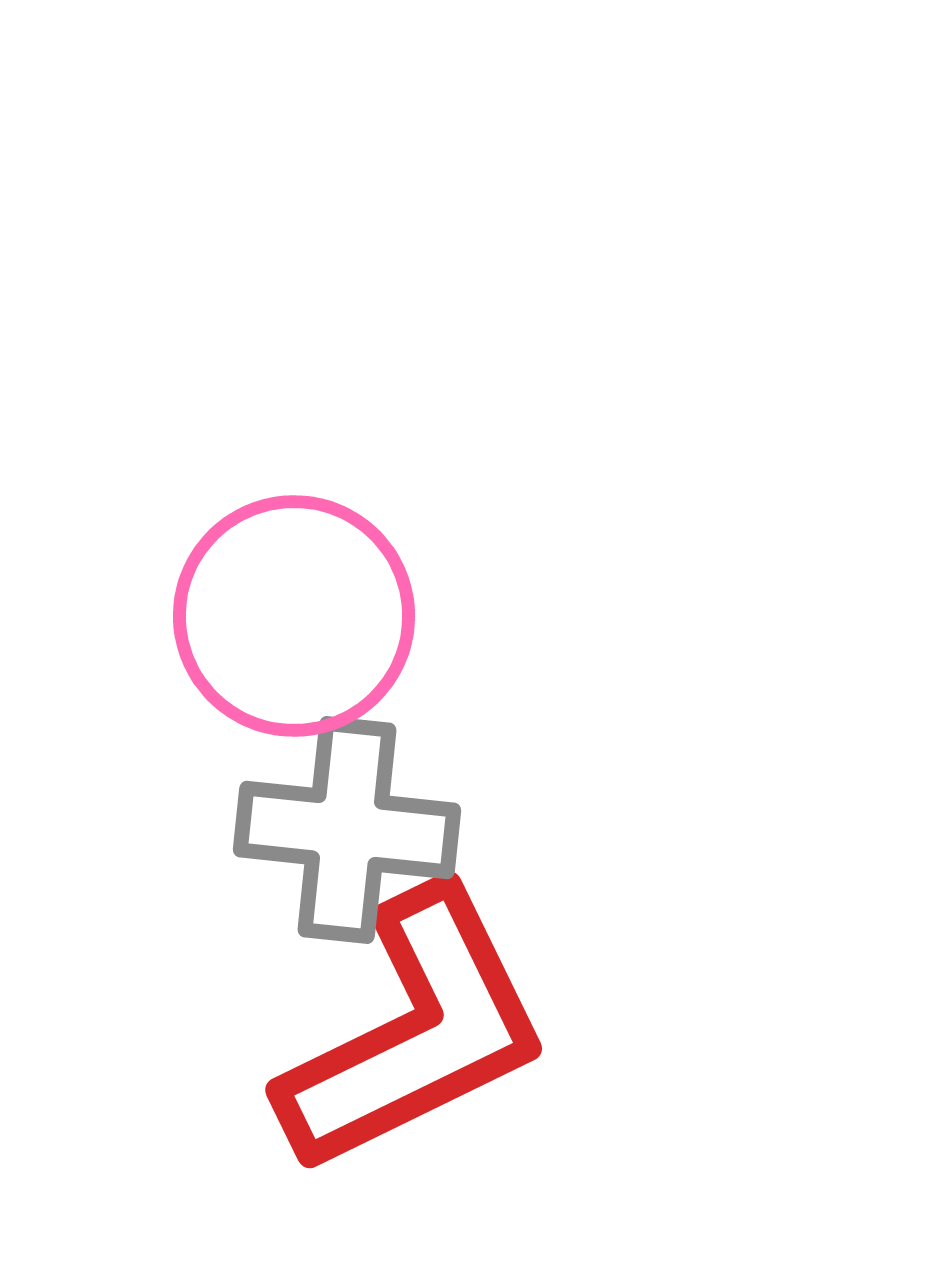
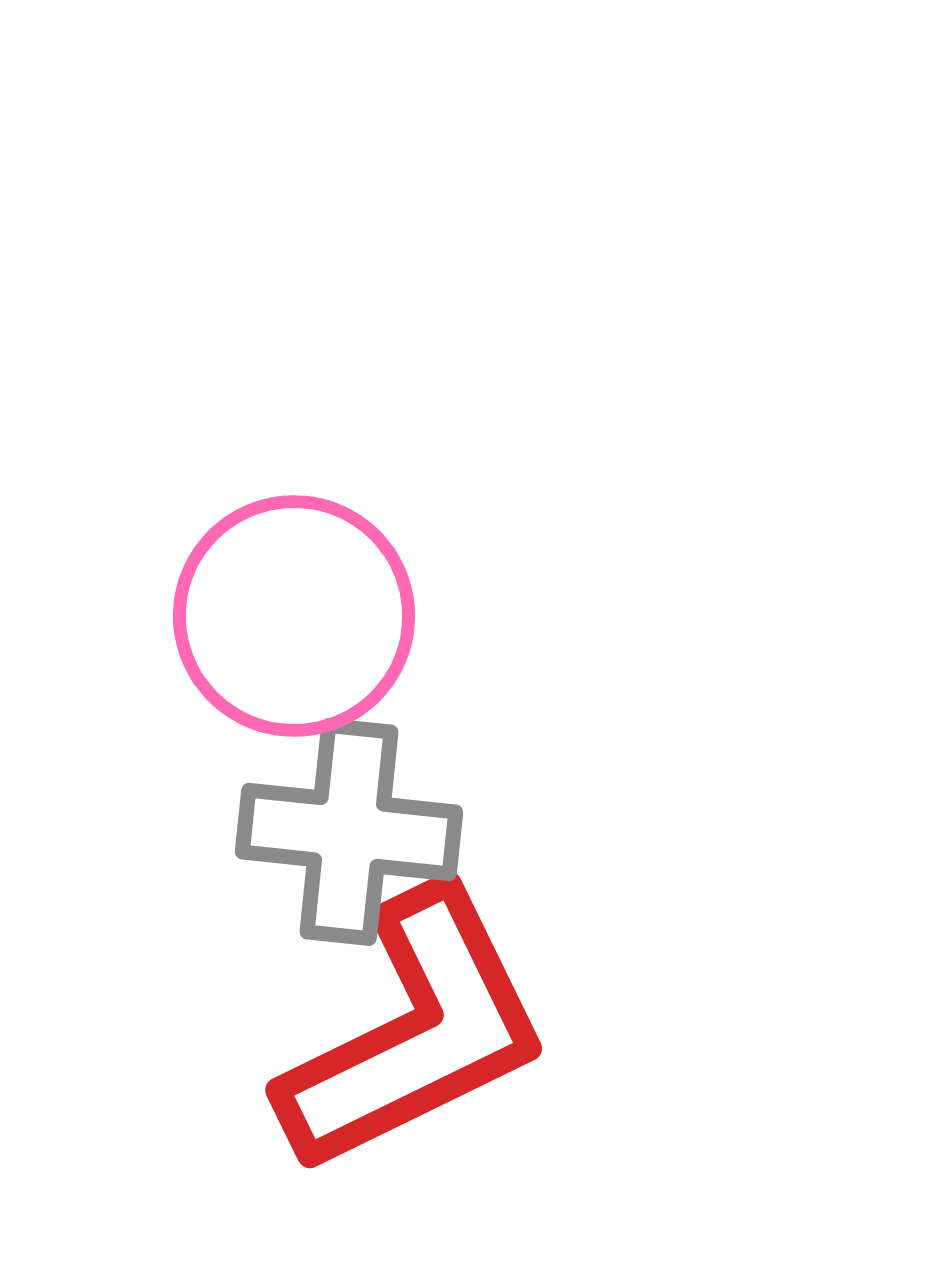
gray cross: moved 2 px right, 2 px down
